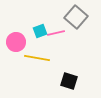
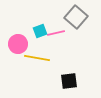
pink circle: moved 2 px right, 2 px down
black square: rotated 24 degrees counterclockwise
